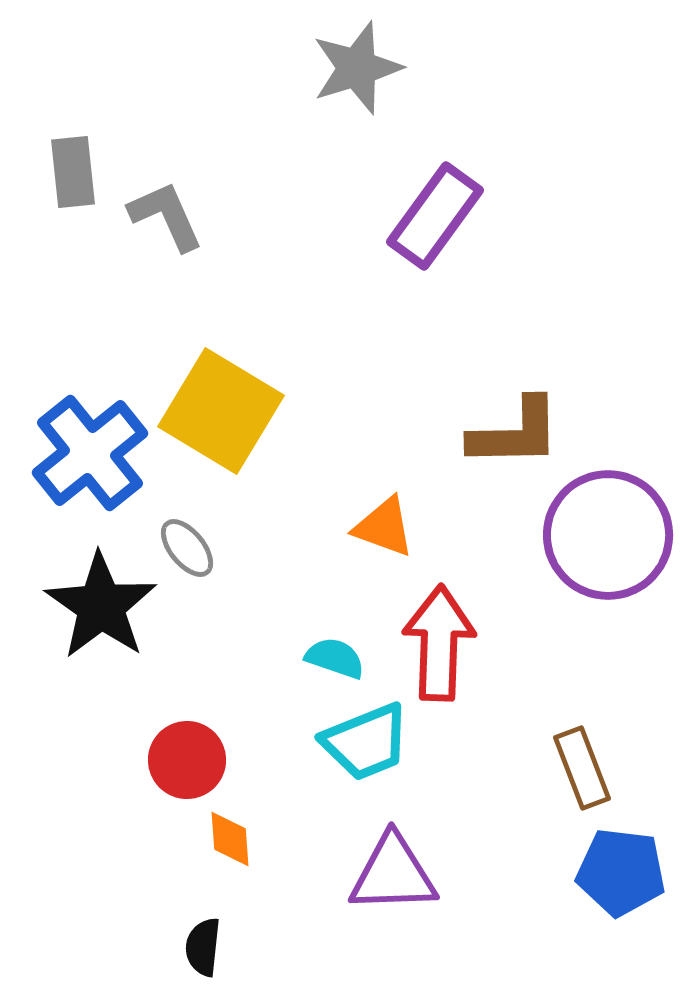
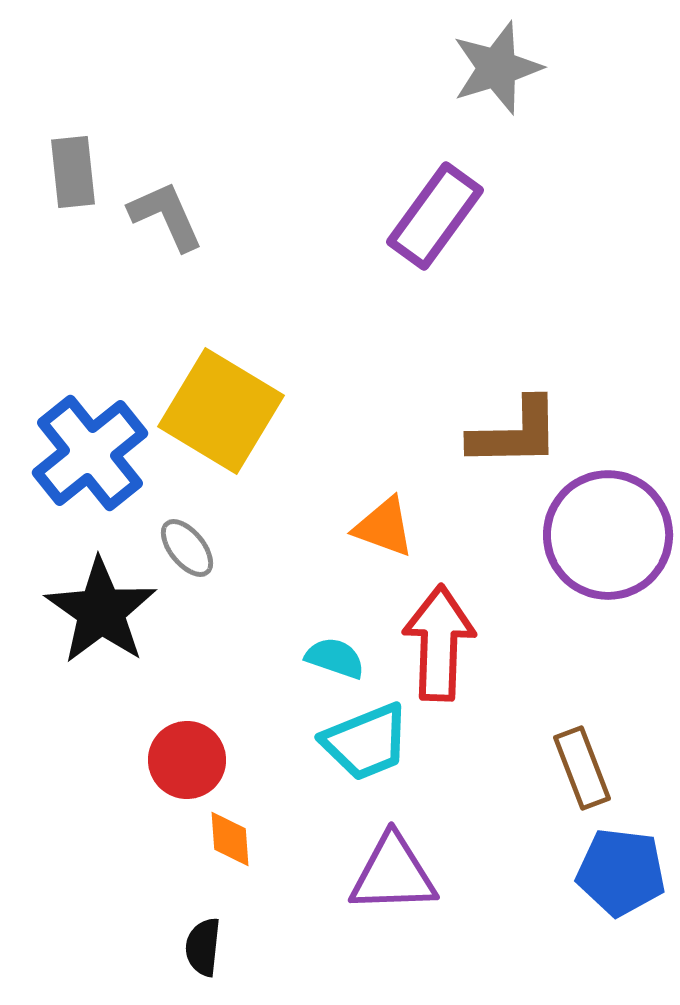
gray star: moved 140 px right
black star: moved 5 px down
